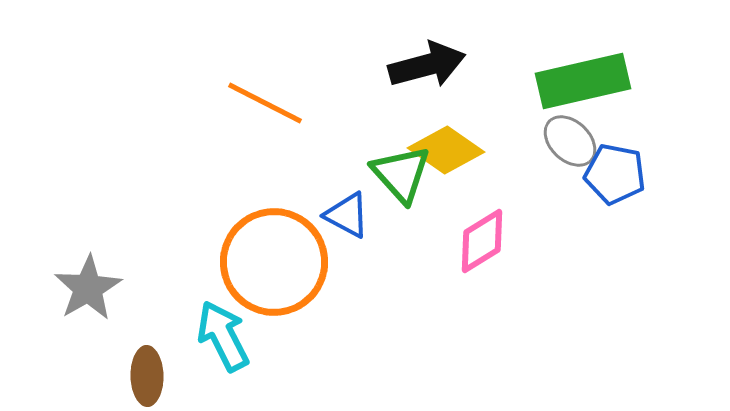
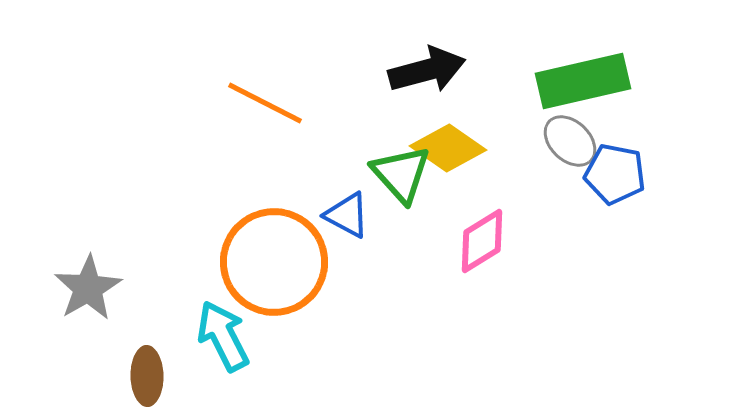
black arrow: moved 5 px down
yellow diamond: moved 2 px right, 2 px up
